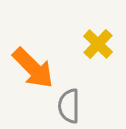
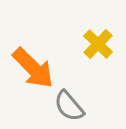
gray semicircle: rotated 40 degrees counterclockwise
